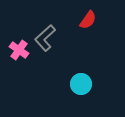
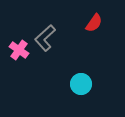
red semicircle: moved 6 px right, 3 px down
